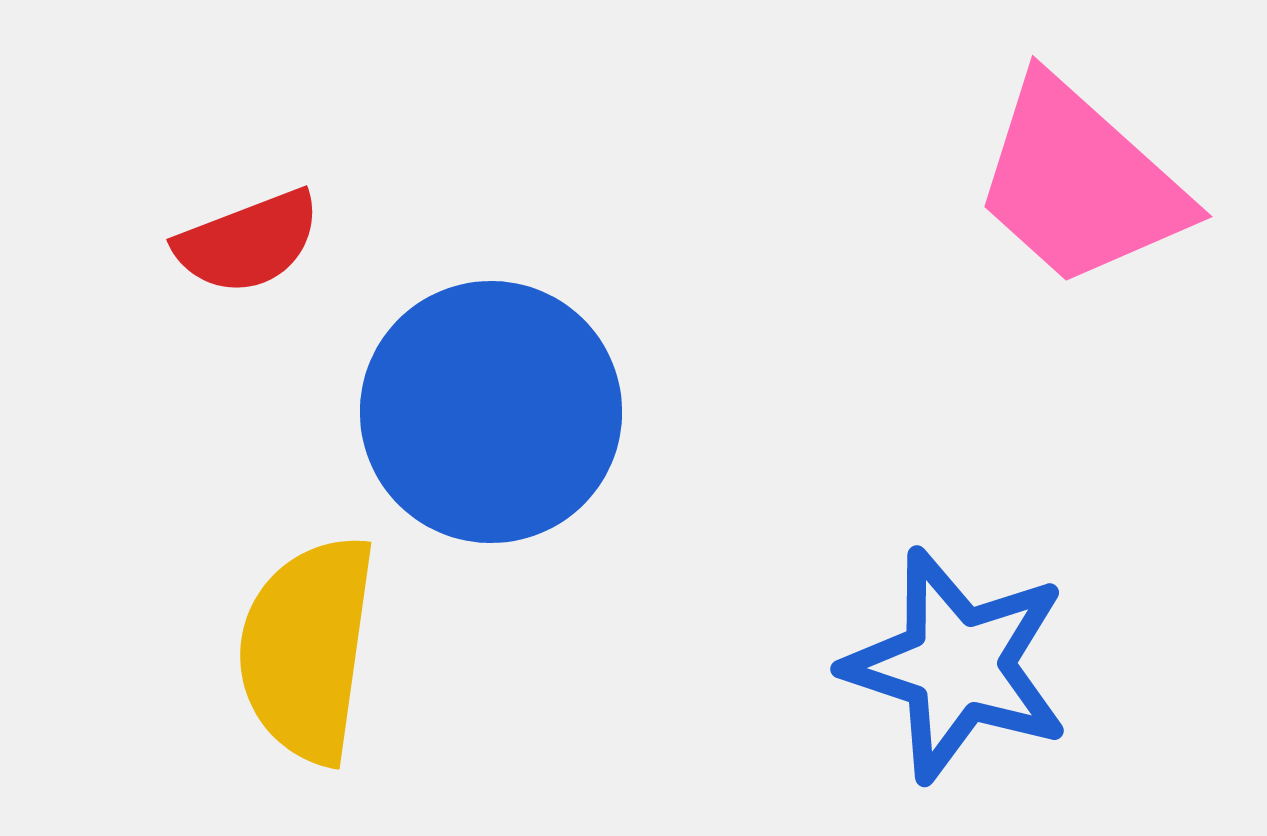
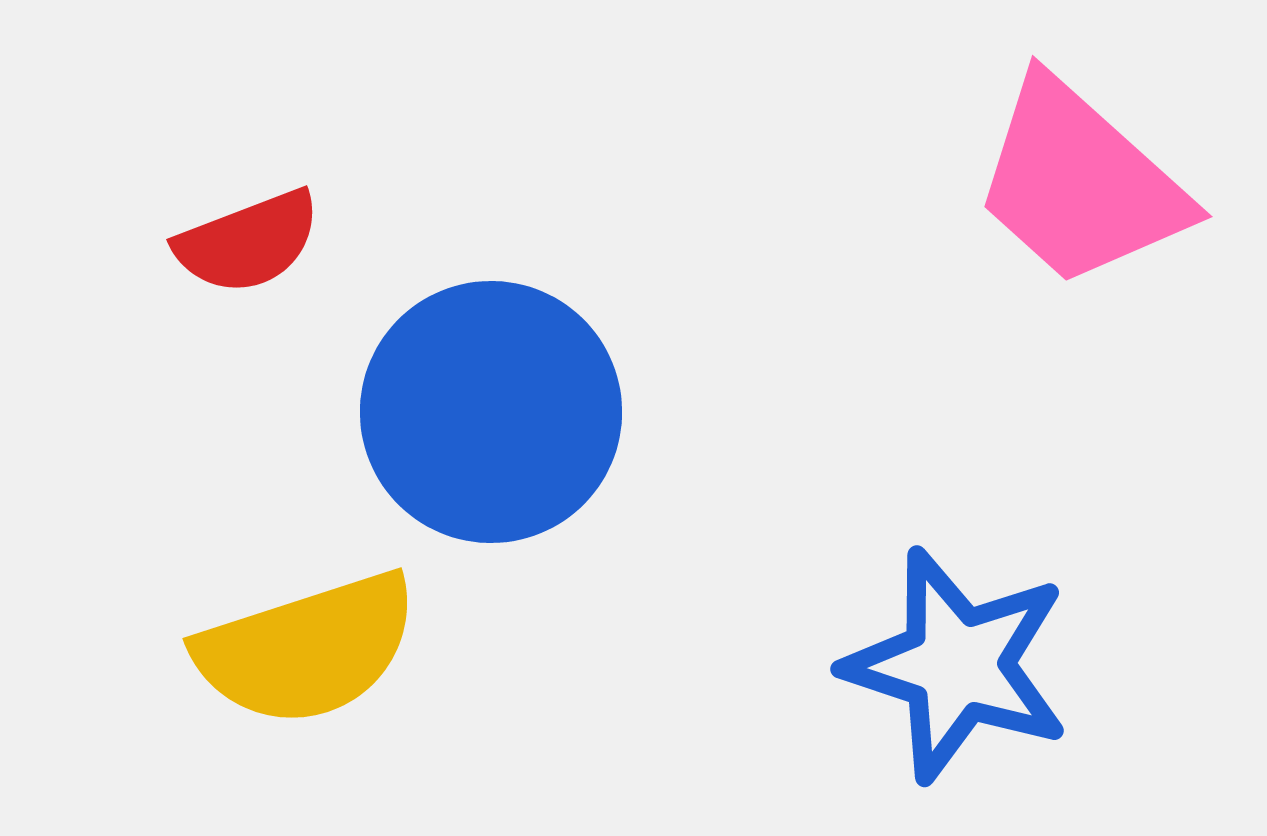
yellow semicircle: rotated 116 degrees counterclockwise
